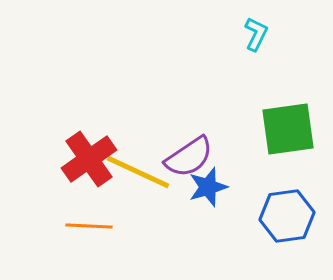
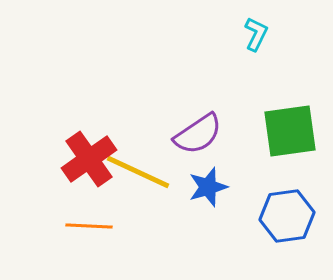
green square: moved 2 px right, 2 px down
purple semicircle: moved 9 px right, 23 px up
